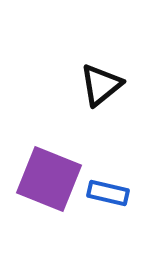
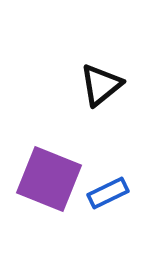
blue rectangle: rotated 39 degrees counterclockwise
